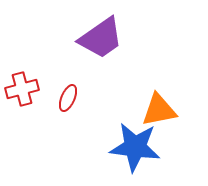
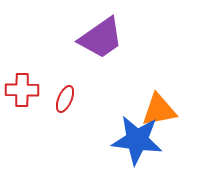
red cross: moved 1 px down; rotated 16 degrees clockwise
red ellipse: moved 3 px left, 1 px down
blue star: moved 2 px right, 7 px up
